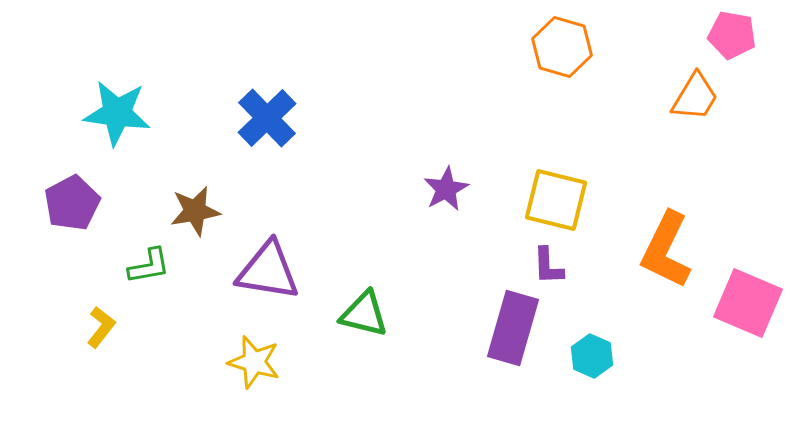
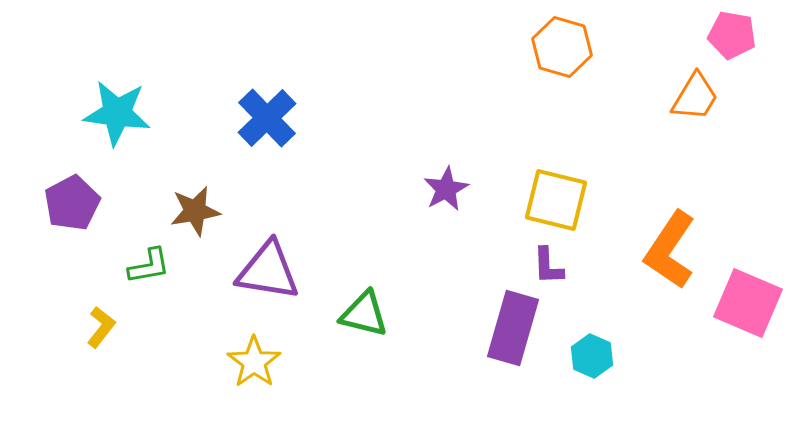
orange L-shape: moved 4 px right; rotated 8 degrees clockwise
yellow star: rotated 20 degrees clockwise
